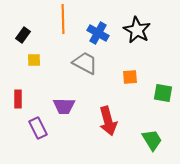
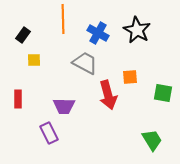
red arrow: moved 26 px up
purple rectangle: moved 11 px right, 5 px down
